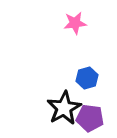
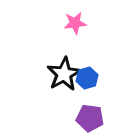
black star: moved 34 px up
